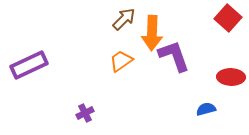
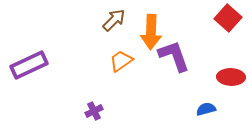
brown arrow: moved 10 px left, 1 px down
orange arrow: moved 1 px left, 1 px up
purple cross: moved 9 px right, 2 px up
